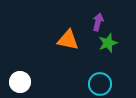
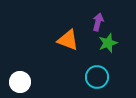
orange triangle: rotated 10 degrees clockwise
cyan circle: moved 3 px left, 7 px up
